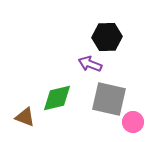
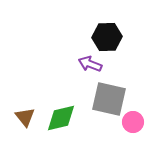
green diamond: moved 4 px right, 20 px down
brown triangle: rotated 30 degrees clockwise
